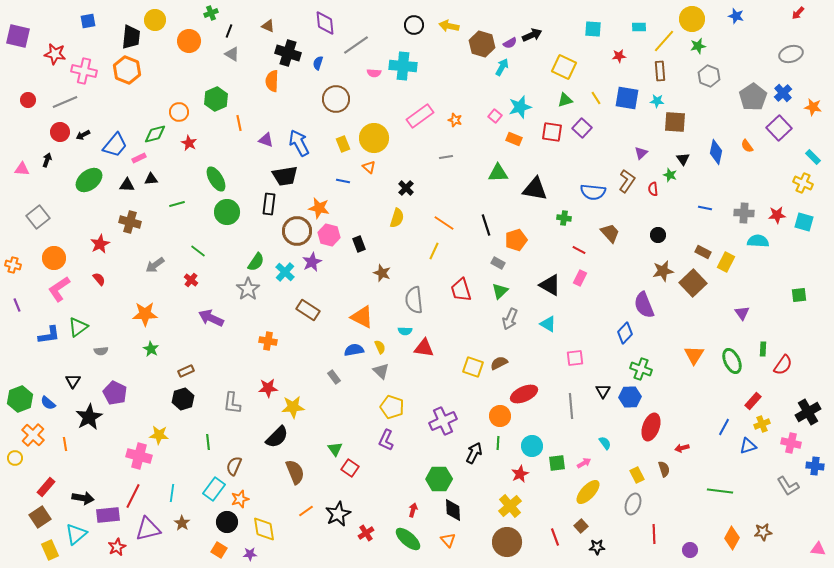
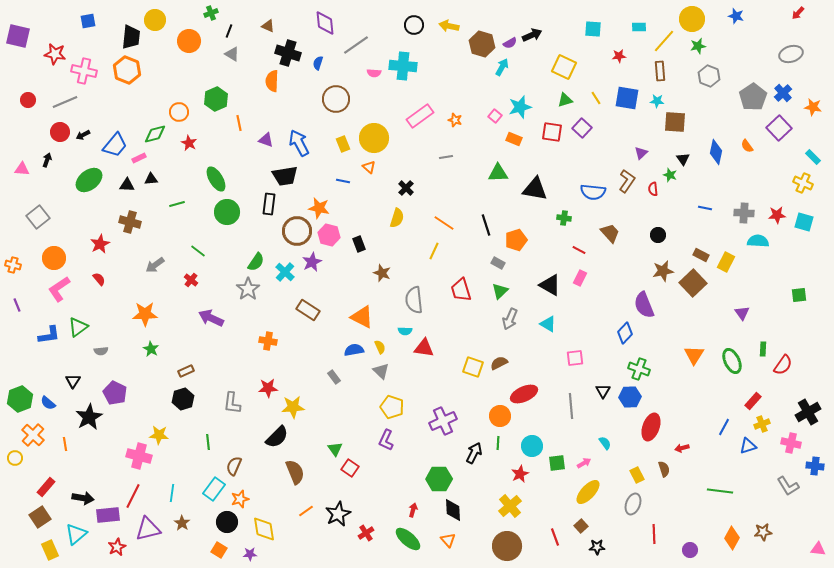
brown rectangle at (703, 252): moved 2 px left, 3 px down
green cross at (641, 369): moved 2 px left
brown circle at (507, 542): moved 4 px down
